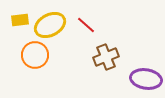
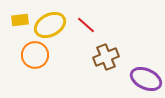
purple ellipse: rotated 16 degrees clockwise
